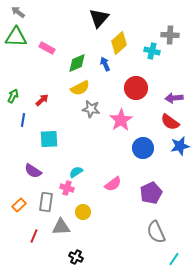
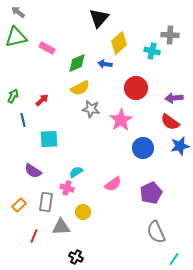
green triangle: rotated 15 degrees counterclockwise
blue arrow: rotated 56 degrees counterclockwise
blue line: rotated 24 degrees counterclockwise
